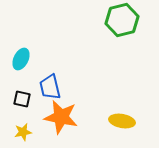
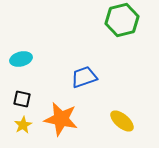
cyan ellipse: rotated 50 degrees clockwise
blue trapezoid: moved 34 px right, 10 px up; rotated 84 degrees clockwise
orange star: moved 2 px down
yellow ellipse: rotated 30 degrees clockwise
yellow star: moved 7 px up; rotated 18 degrees counterclockwise
